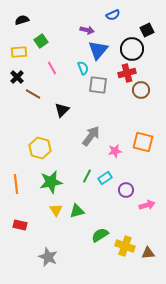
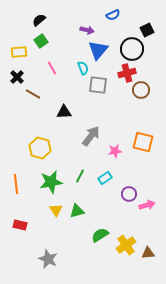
black semicircle: moved 17 px right; rotated 24 degrees counterclockwise
black triangle: moved 2 px right, 2 px down; rotated 42 degrees clockwise
green line: moved 7 px left
purple circle: moved 3 px right, 4 px down
yellow cross: moved 1 px right, 1 px up; rotated 36 degrees clockwise
gray star: moved 2 px down
